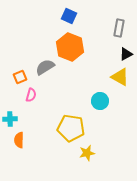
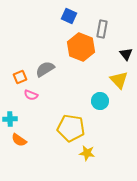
gray rectangle: moved 17 px left, 1 px down
orange hexagon: moved 11 px right
black triangle: rotated 40 degrees counterclockwise
gray semicircle: moved 2 px down
yellow triangle: moved 1 px left, 3 px down; rotated 18 degrees clockwise
pink semicircle: rotated 96 degrees clockwise
orange semicircle: rotated 56 degrees counterclockwise
yellow star: rotated 21 degrees clockwise
